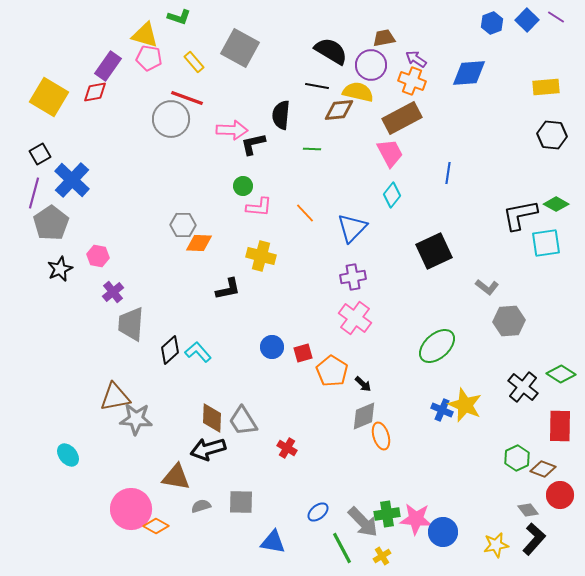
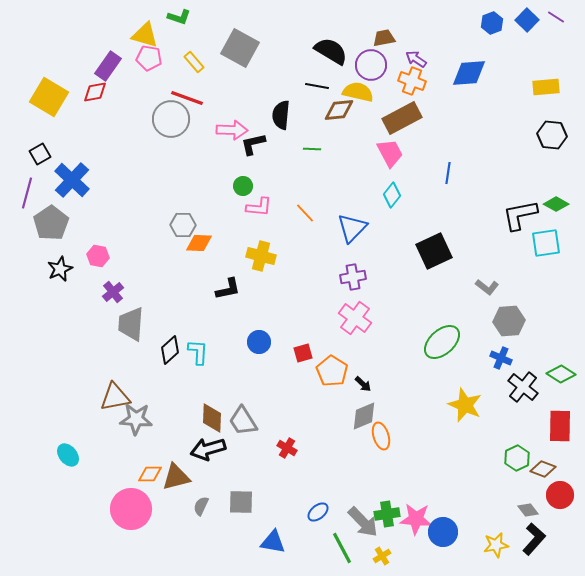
purple line at (34, 193): moved 7 px left
green ellipse at (437, 346): moved 5 px right, 4 px up
blue circle at (272, 347): moved 13 px left, 5 px up
cyan L-shape at (198, 352): rotated 44 degrees clockwise
blue cross at (442, 410): moved 59 px right, 52 px up
brown triangle at (176, 477): rotated 24 degrees counterclockwise
gray semicircle at (201, 506): rotated 48 degrees counterclockwise
orange diamond at (156, 526): moved 6 px left, 52 px up; rotated 30 degrees counterclockwise
